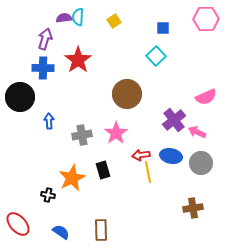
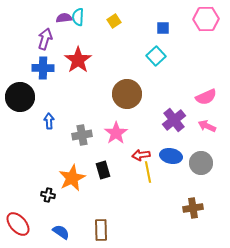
pink arrow: moved 10 px right, 6 px up
